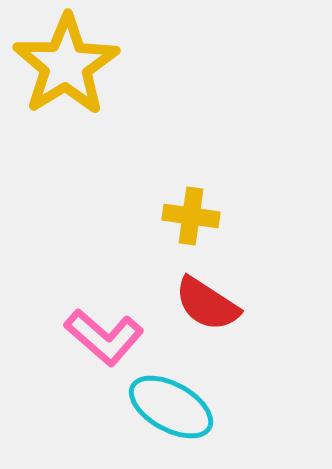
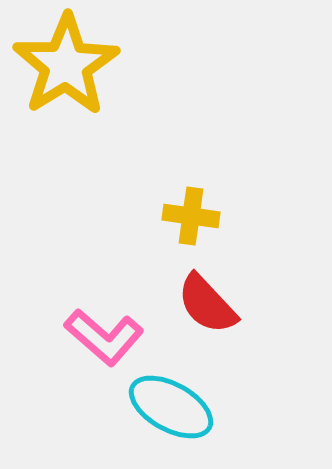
red semicircle: rotated 14 degrees clockwise
